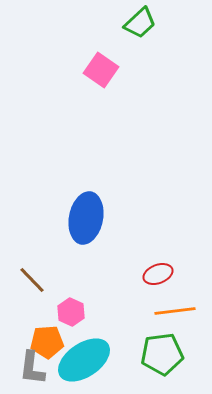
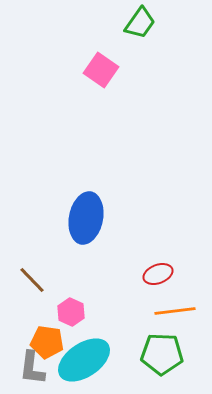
green trapezoid: rotated 12 degrees counterclockwise
orange pentagon: rotated 12 degrees clockwise
green pentagon: rotated 9 degrees clockwise
